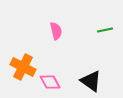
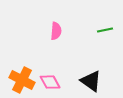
pink semicircle: rotated 18 degrees clockwise
orange cross: moved 1 px left, 13 px down
